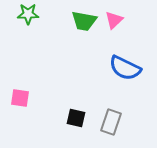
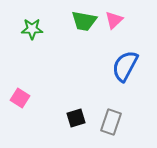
green star: moved 4 px right, 15 px down
blue semicircle: moved 2 px up; rotated 92 degrees clockwise
pink square: rotated 24 degrees clockwise
black square: rotated 30 degrees counterclockwise
